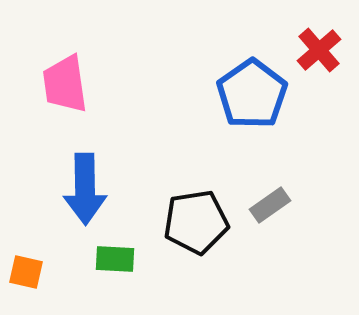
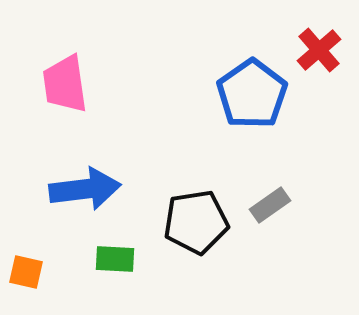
blue arrow: rotated 96 degrees counterclockwise
